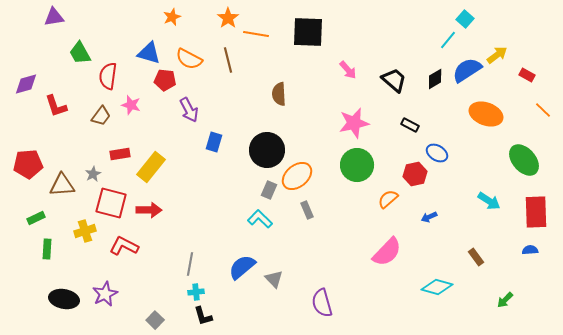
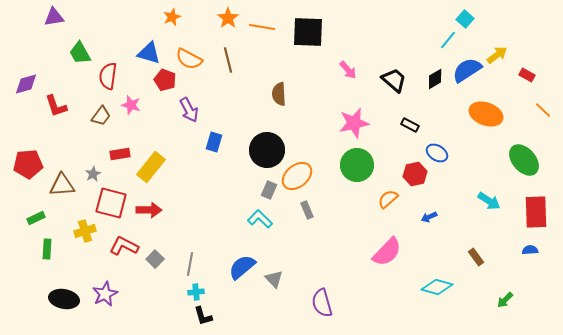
orange line at (256, 34): moved 6 px right, 7 px up
red pentagon at (165, 80): rotated 15 degrees clockwise
gray square at (155, 320): moved 61 px up
